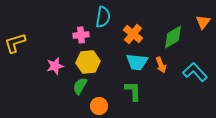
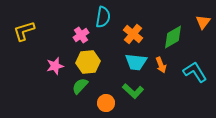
pink cross: rotated 28 degrees counterclockwise
yellow L-shape: moved 9 px right, 12 px up
cyan trapezoid: moved 1 px left
cyan L-shape: rotated 10 degrees clockwise
green semicircle: rotated 12 degrees clockwise
green L-shape: rotated 135 degrees clockwise
orange circle: moved 7 px right, 3 px up
